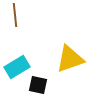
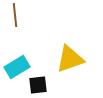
black square: rotated 18 degrees counterclockwise
